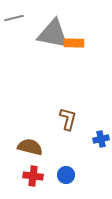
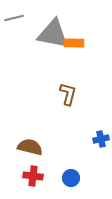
brown L-shape: moved 25 px up
blue circle: moved 5 px right, 3 px down
